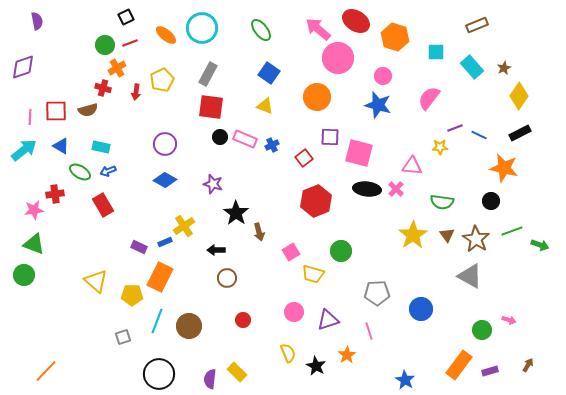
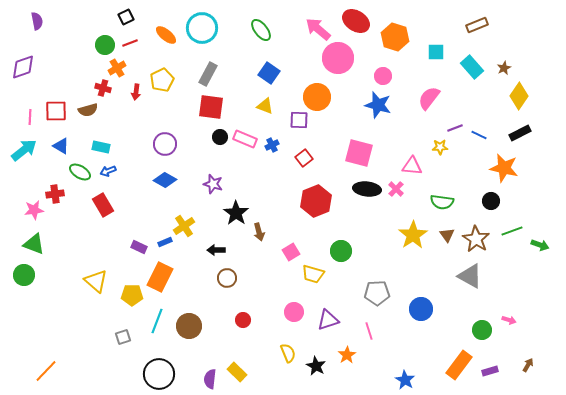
purple square at (330, 137): moved 31 px left, 17 px up
